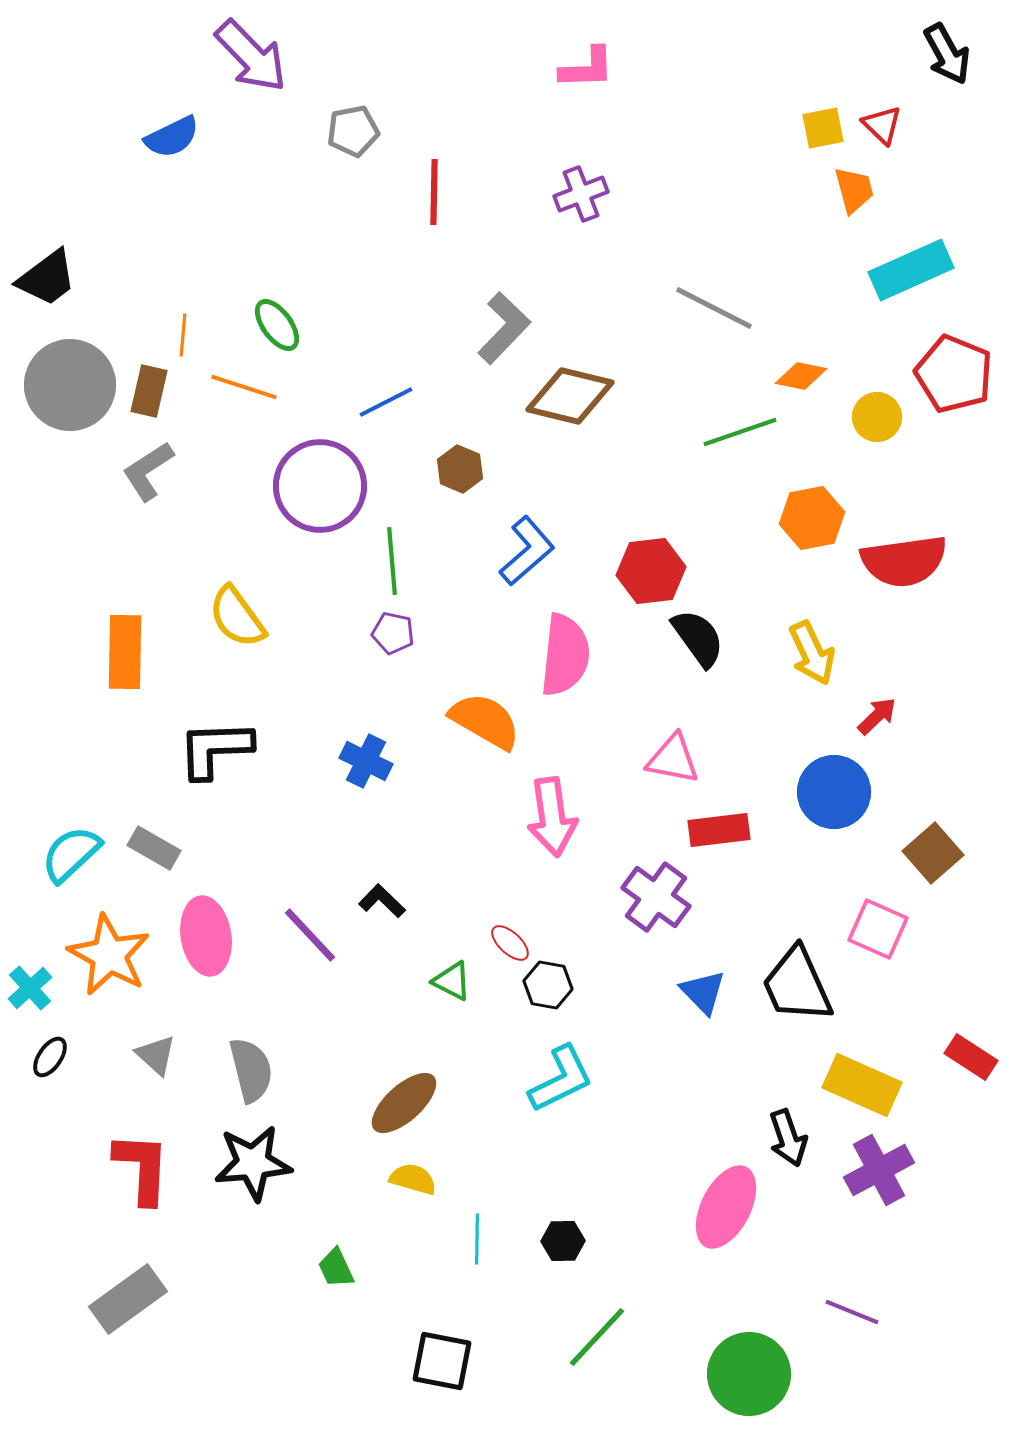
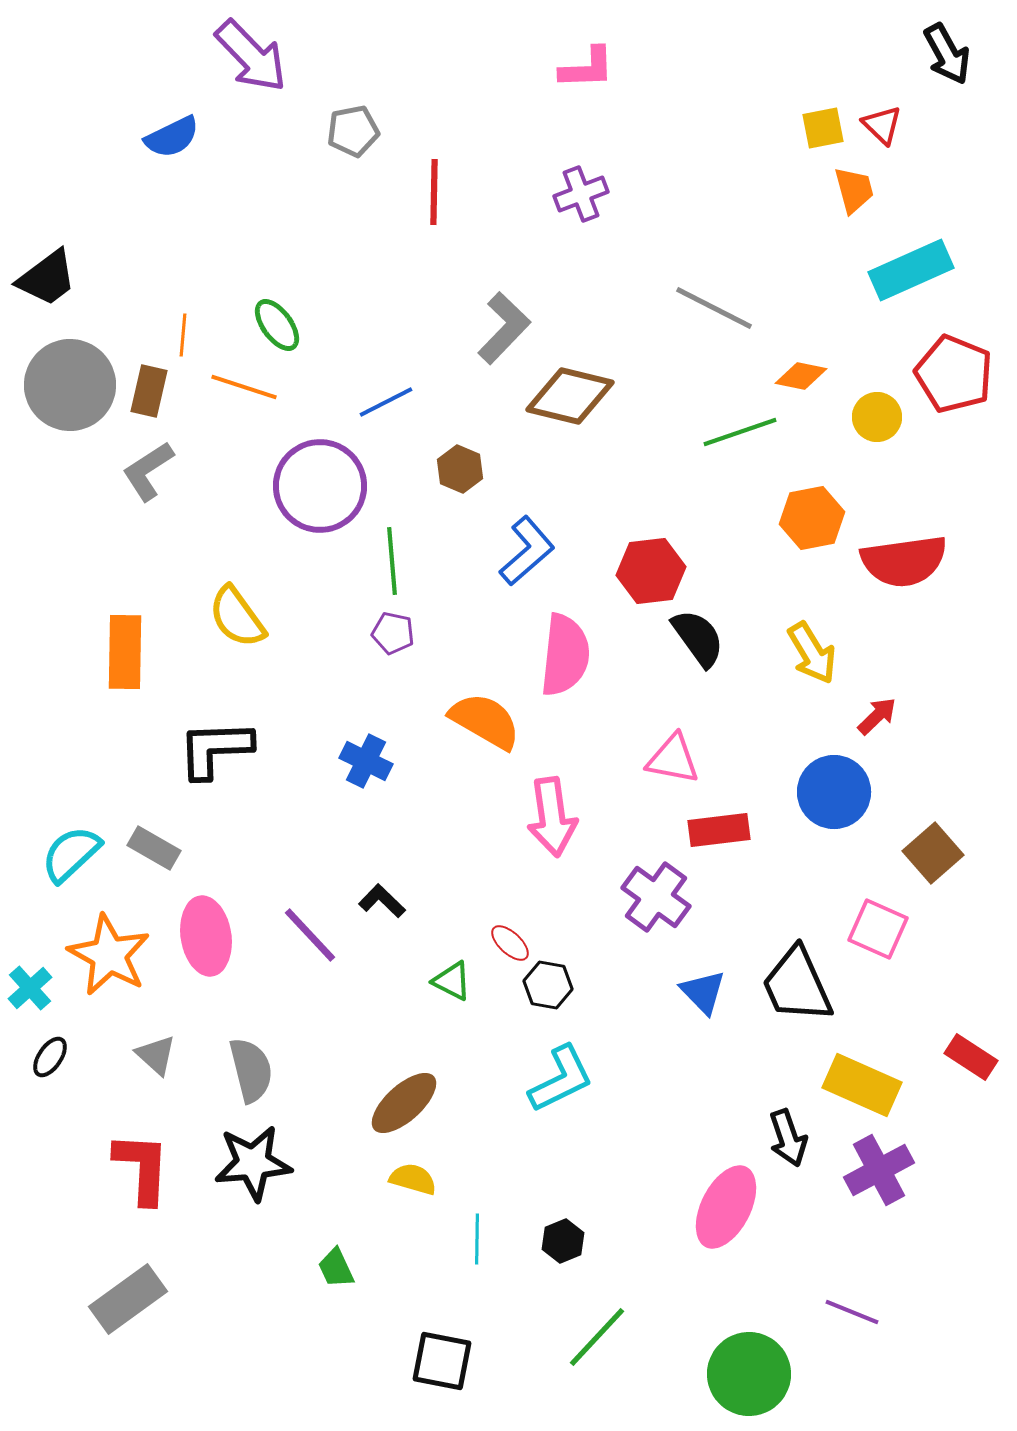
yellow arrow at (812, 653): rotated 6 degrees counterclockwise
black hexagon at (563, 1241): rotated 21 degrees counterclockwise
